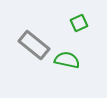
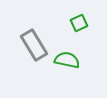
gray rectangle: rotated 20 degrees clockwise
